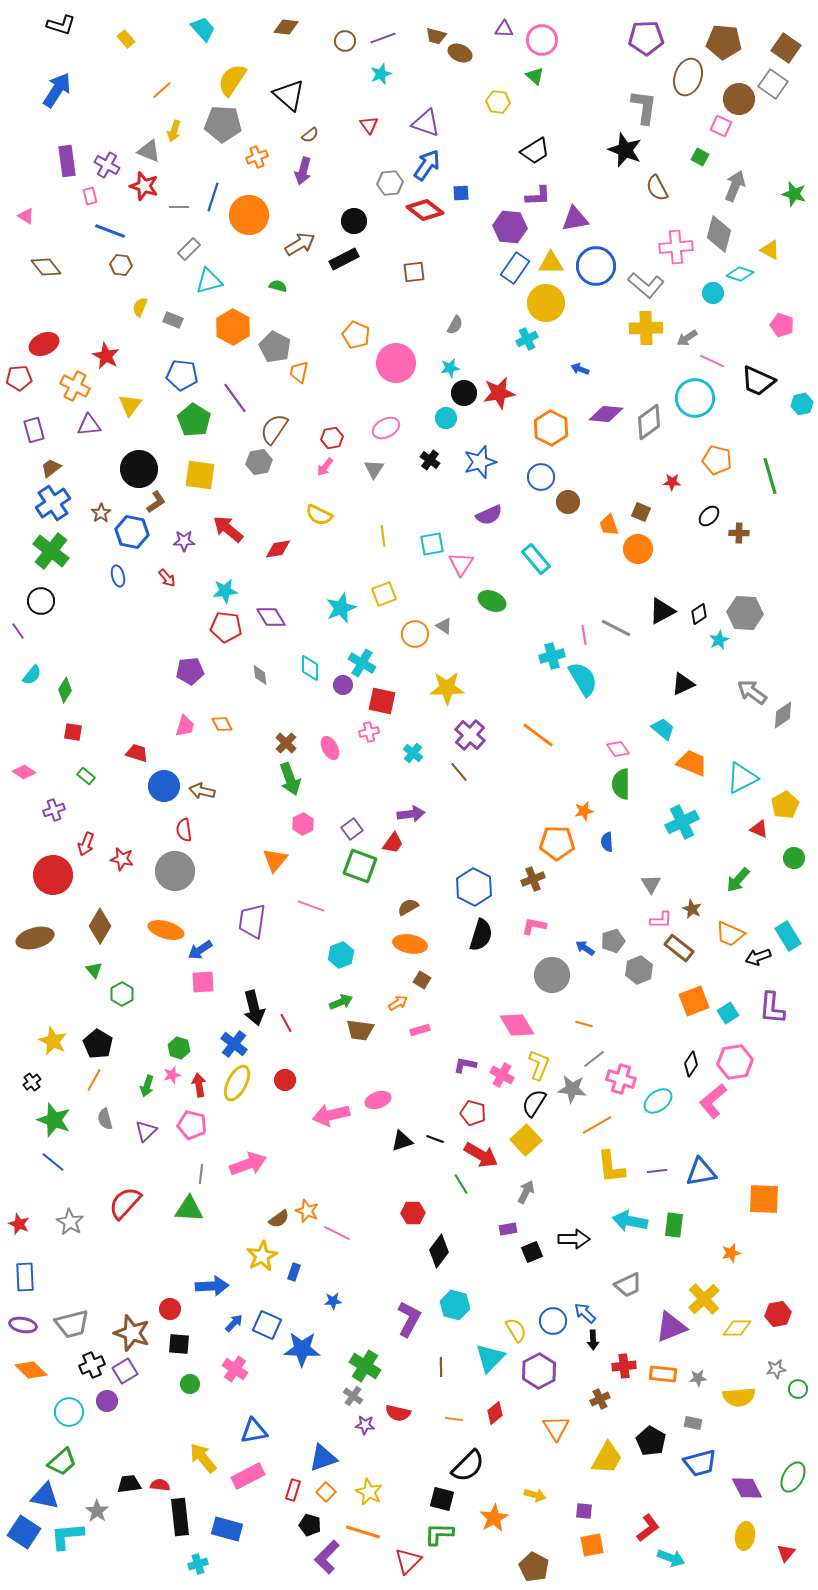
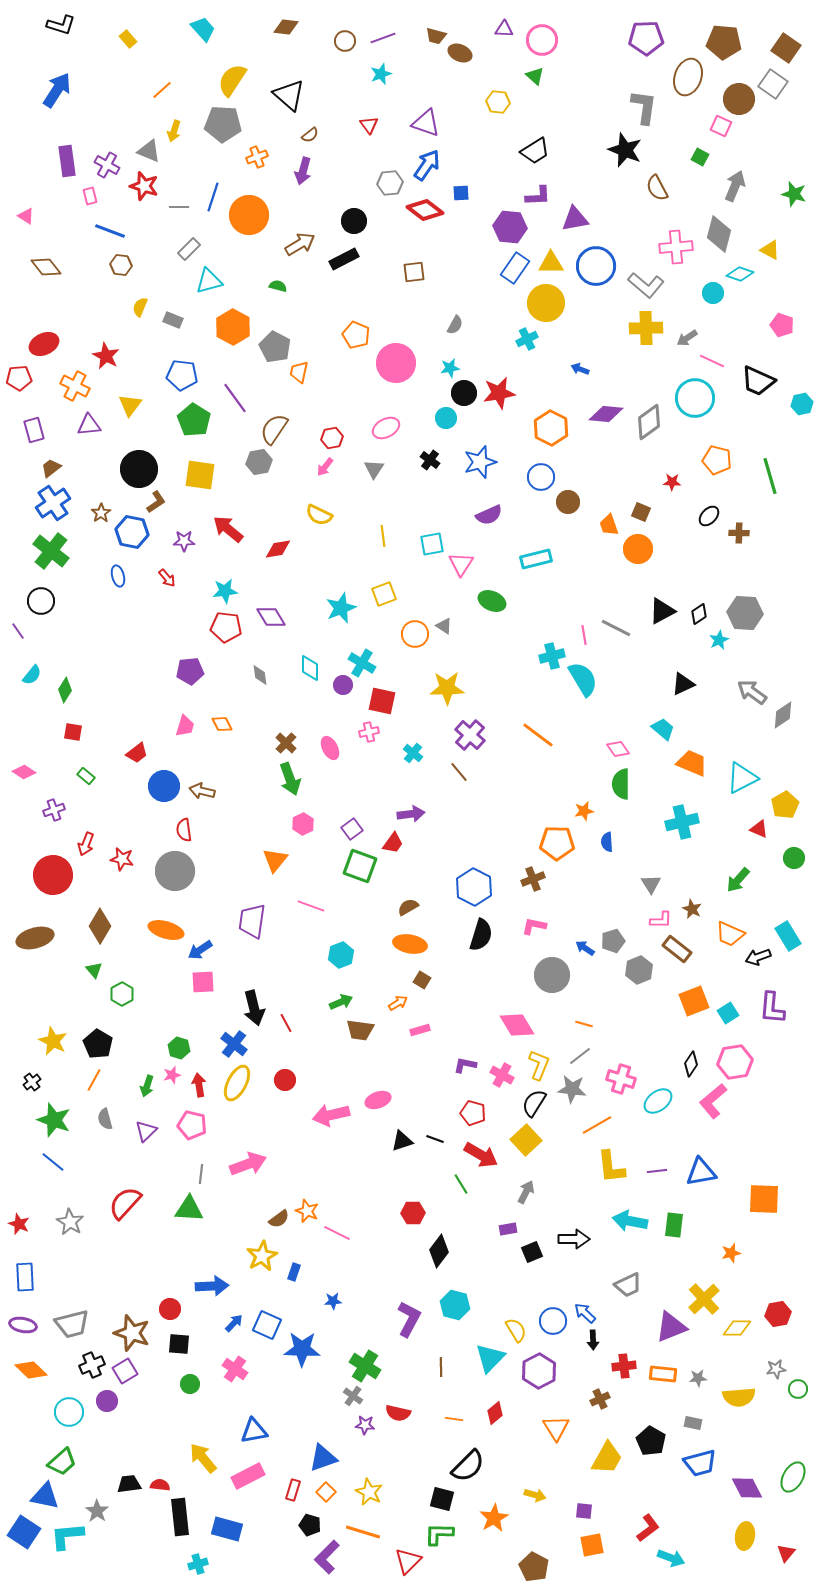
yellow rectangle at (126, 39): moved 2 px right
cyan rectangle at (536, 559): rotated 64 degrees counterclockwise
red trapezoid at (137, 753): rotated 125 degrees clockwise
cyan cross at (682, 822): rotated 12 degrees clockwise
brown rectangle at (679, 948): moved 2 px left, 1 px down
gray line at (594, 1059): moved 14 px left, 3 px up
